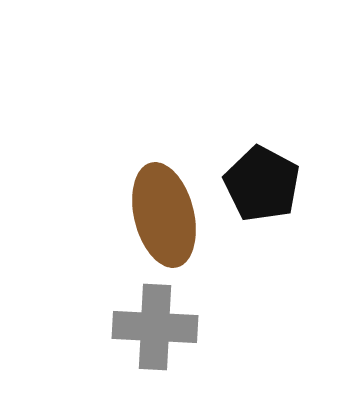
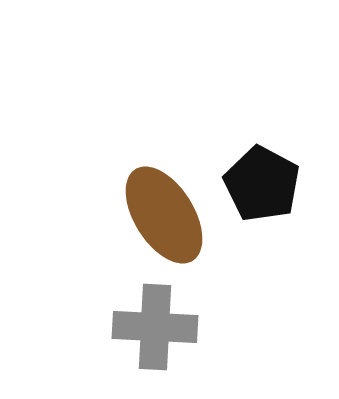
brown ellipse: rotated 18 degrees counterclockwise
